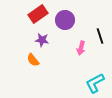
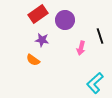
orange semicircle: rotated 16 degrees counterclockwise
cyan L-shape: rotated 15 degrees counterclockwise
